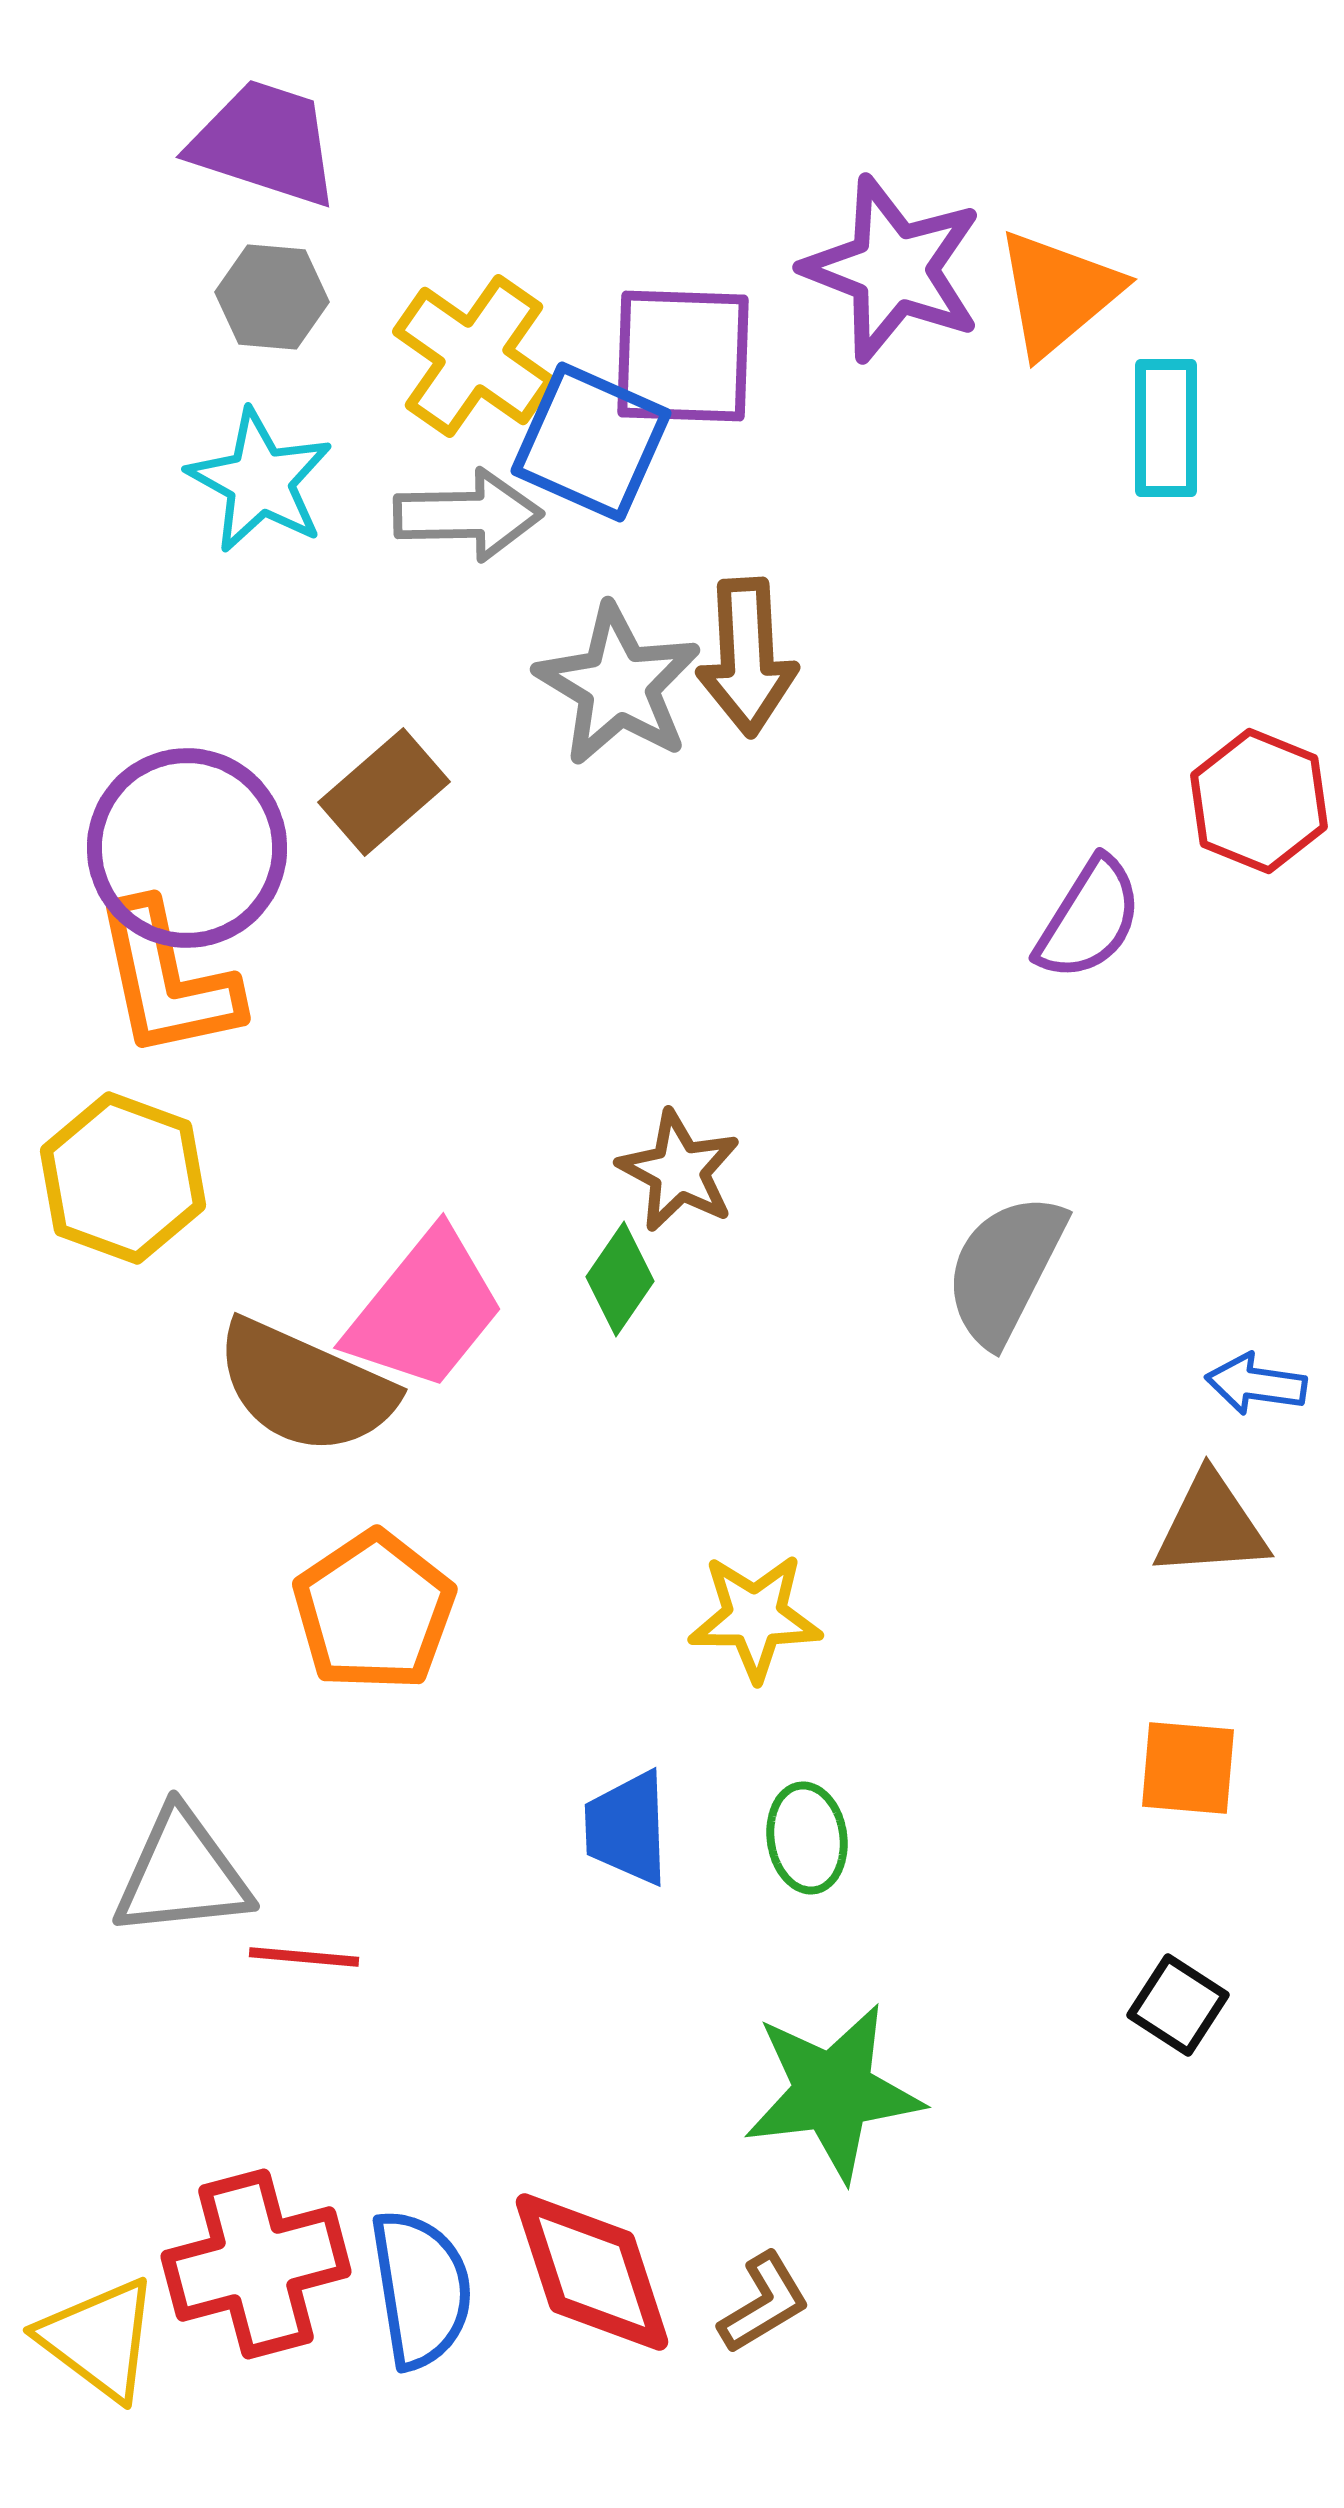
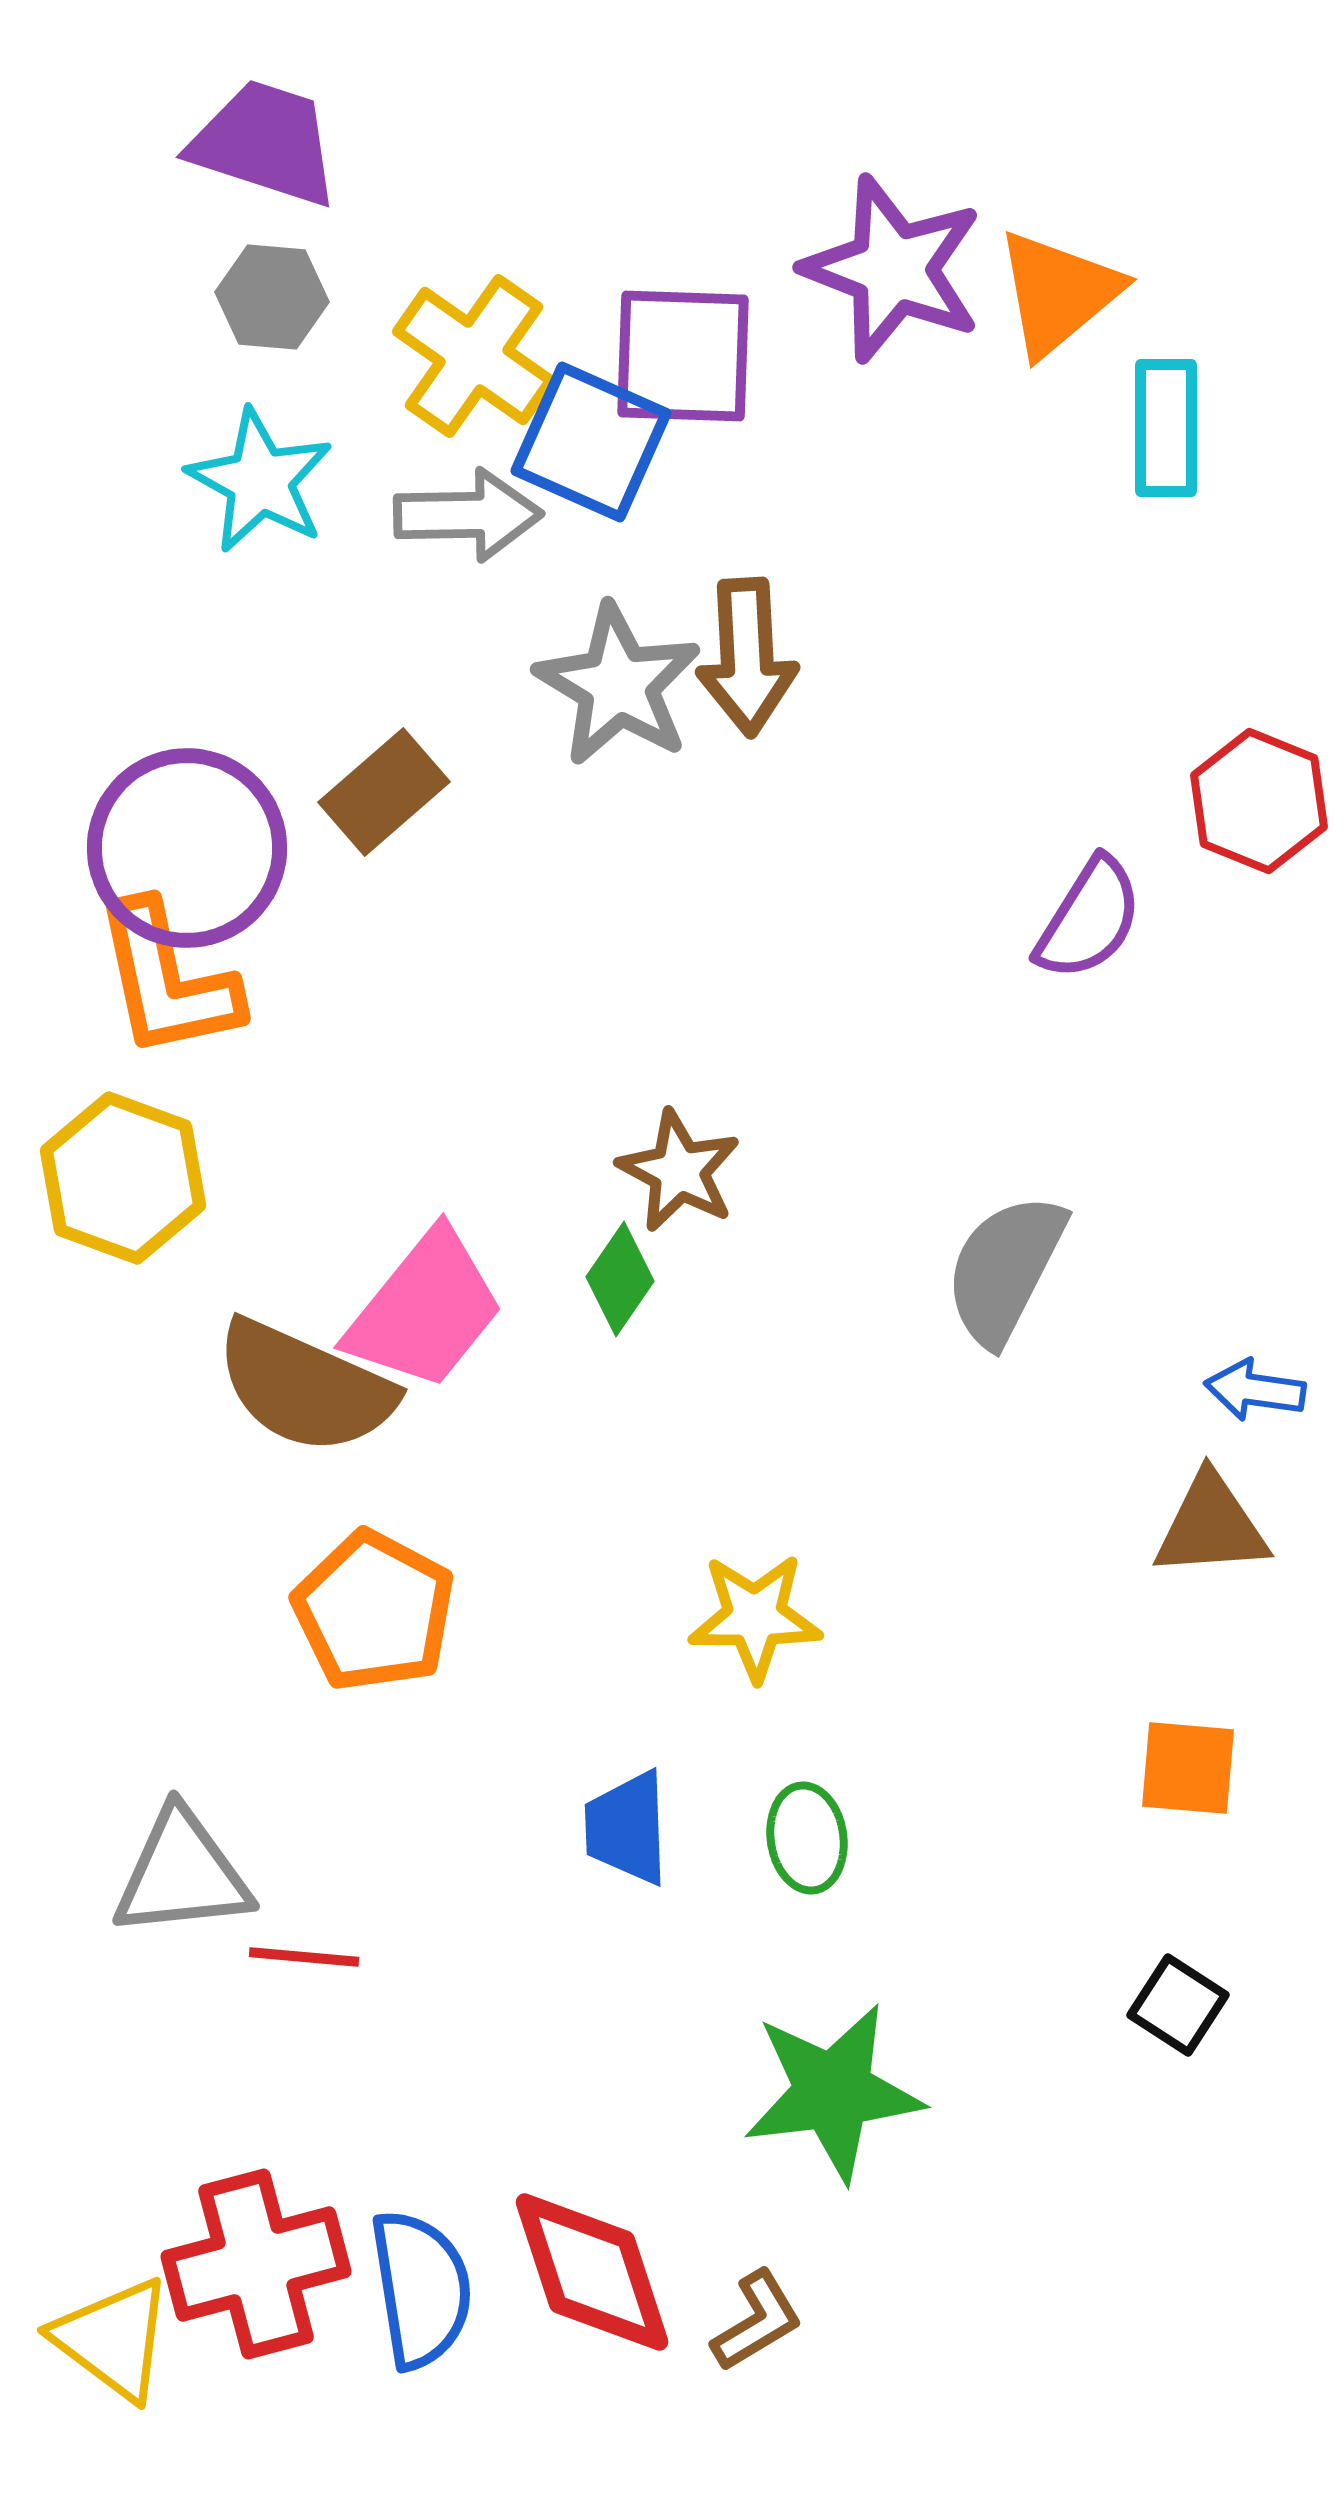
blue arrow: moved 1 px left, 6 px down
orange pentagon: rotated 10 degrees counterclockwise
brown L-shape: moved 7 px left, 18 px down
yellow triangle: moved 14 px right
